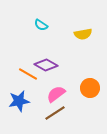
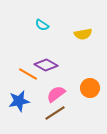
cyan semicircle: moved 1 px right
